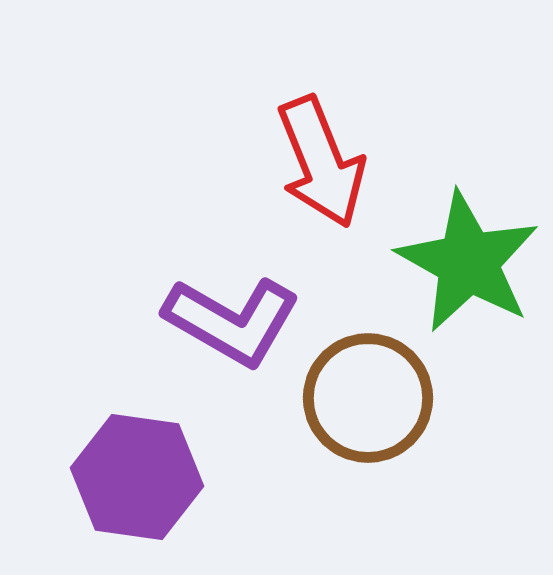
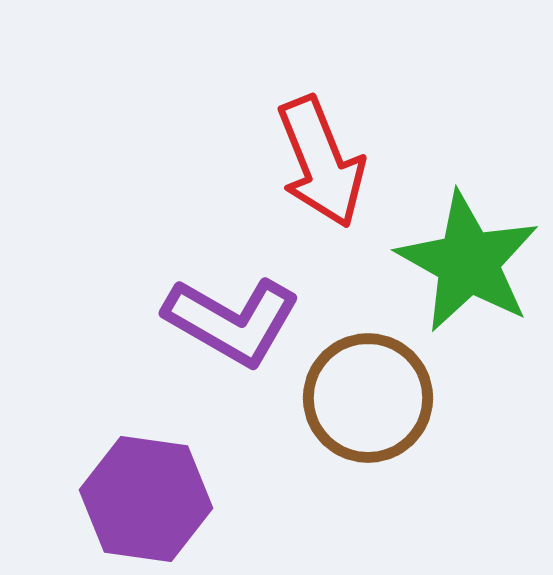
purple hexagon: moved 9 px right, 22 px down
